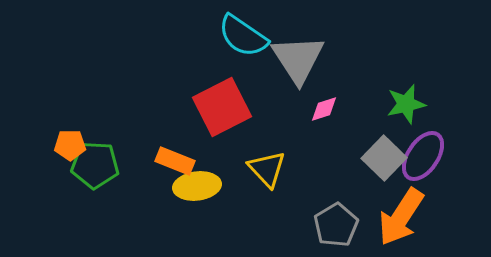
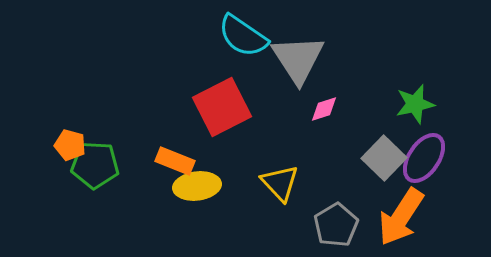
green star: moved 9 px right
orange pentagon: rotated 16 degrees clockwise
purple ellipse: moved 1 px right, 2 px down
yellow triangle: moved 13 px right, 14 px down
